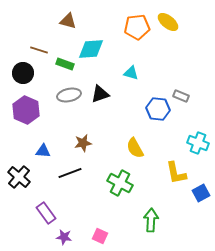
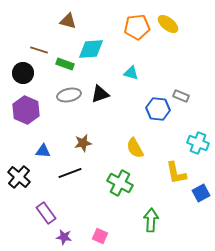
yellow ellipse: moved 2 px down
